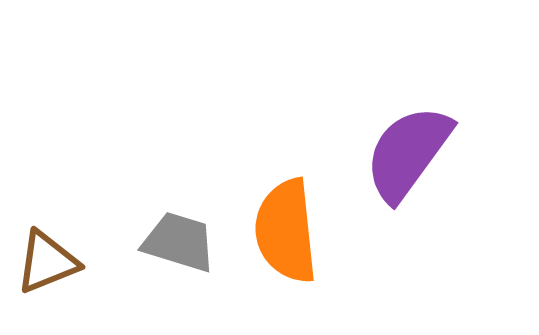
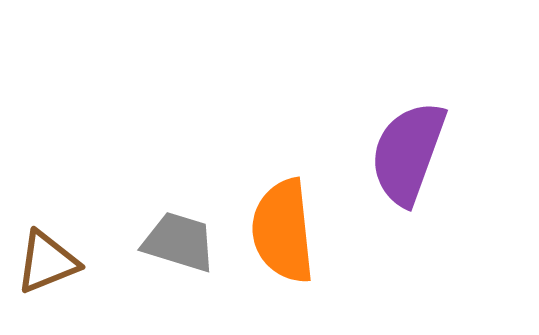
purple semicircle: rotated 16 degrees counterclockwise
orange semicircle: moved 3 px left
